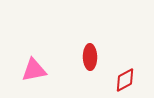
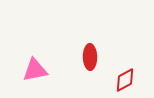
pink triangle: moved 1 px right
